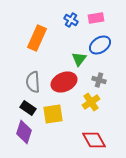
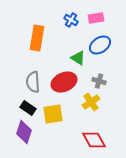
orange rectangle: rotated 15 degrees counterclockwise
green triangle: moved 1 px left, 1 px up; rotated 35 degrees counterclockwise
gray cross: moved 1 px down
